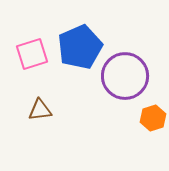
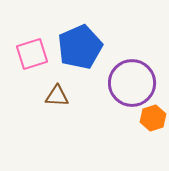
purple circle: moved 7 px right, 7 px down
brown triangle: moved 17 px right, 14 px up; rotated 10 degrees clockwise
